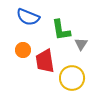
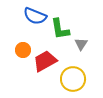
blue semicircle: moved 7 px right, 1 px up
green L-shape: moved 1 px left, 1 px up
red trapezoid: rotated 70 degrees clockwise
yellow circle: moved 1 px right, 1 px down
